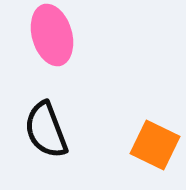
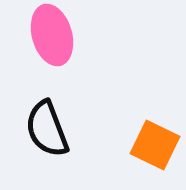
black semicircle: moved 1 px right, 1 px up
